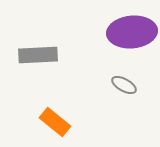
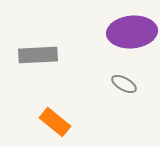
gray ellipse: moved 1 px up
